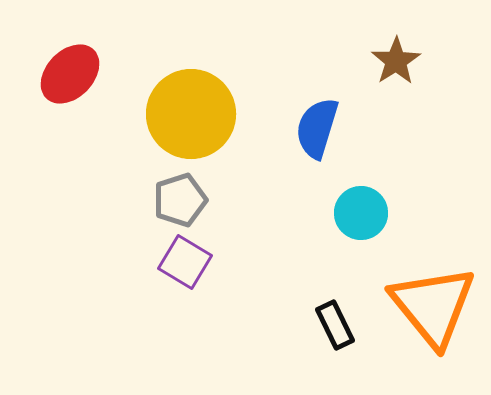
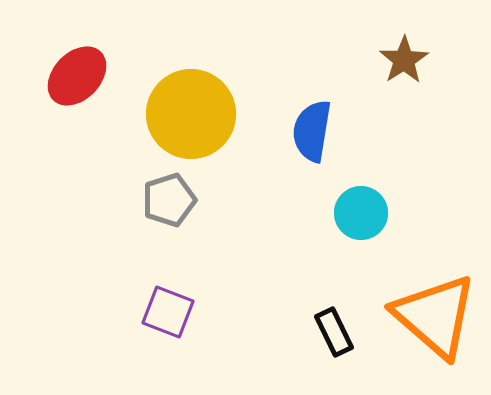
brown star: moved 8 px right, 1 px up
red ellipse: moved 7 px right, 2 px down
blue semicircle: moved 5 px left, 3 px down; rotated 8 degrees counterclockwise
gray pentagon: moved 11 px left
purple square: moved 17 px left, 50 px down; rotated 10 degrees counterclockwise
orange triangle: moved 2 px right, 10 px down; rotated 10 degrees counterclockwise
black rectangle: moved 1 px left, 7 px down
